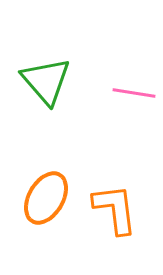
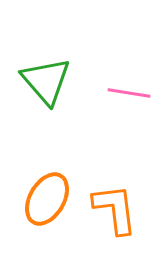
pink line: moved 5 px left
orange ellipse: moved 1 px right, 1 px down
